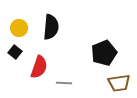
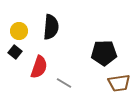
yellow circle: moved 3 px down
black pentagon: rotated 20 degrees clockwise
gray line: rotated 28 degrees clockwise
